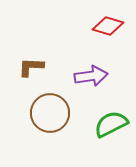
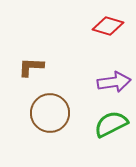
purple arrow: moved 23 px right, 6 px down
